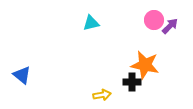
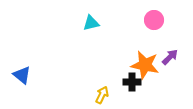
purple arrow: moved 31 px down
yellow arrow: rotated 54 degrees counterclockwise
